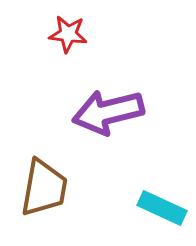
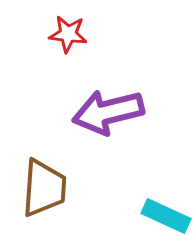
brown trapezoid: rotated 6 degrees counterclockwise
cyan rectangle: moved 4 px right, 8 px down
